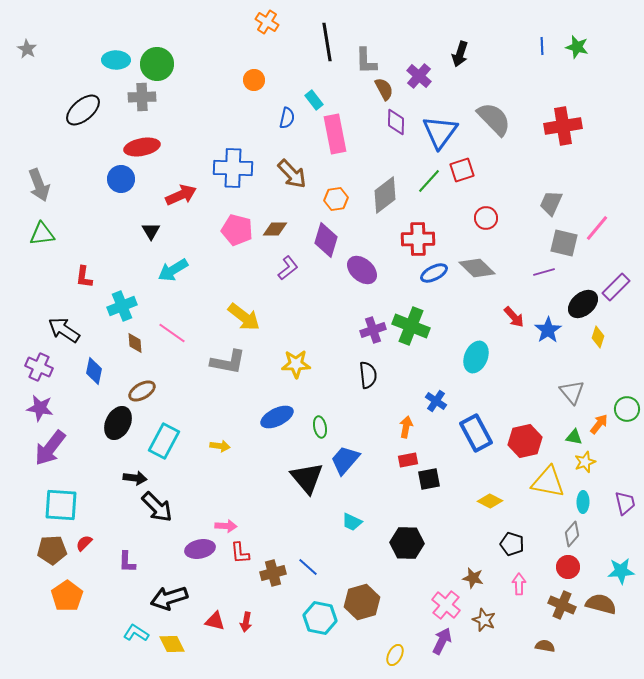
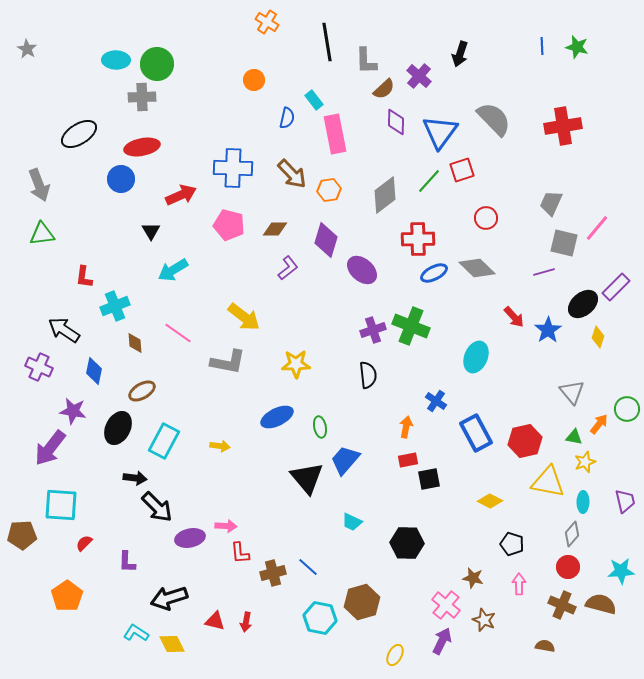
brown semicircle at (384, 89): rotated 75 degrees clockwise
black ellipse at (83, 110): moved 4 px left, 24 px down; rotated 9 degrees clockwise
orange hexagon at (336, 199): moved 7 px left, 9 px up
pink pentagon at (237, 230): moved 8 px left, 5 px up
cyan cross at (122, 306): moved 7 px left
pink line at (172, 333): moved 6 px right
purple star at (40, 408): moved 33 px right, 3 px down
black ellipse at (118, 423): moved 5 px down
purple trapezoid at (625, 503): moved 2 px up
purple ellipse at (200, 549): moved 10 px left, 11 px up
brown pentagon at (52, 550): moved 30 px left, 15 px up
